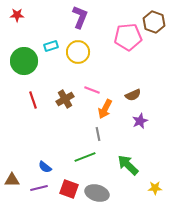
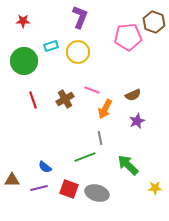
red star: moved 6 px right, 6 px down
purple star: moved 3 px left
gray line: moved 2 px right, 4 px down
